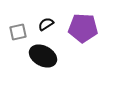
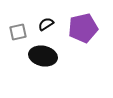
purple pentagon: rotated 16 degrees counterclockwise
black ellipse: rotated 16 degrees counterclockwise
